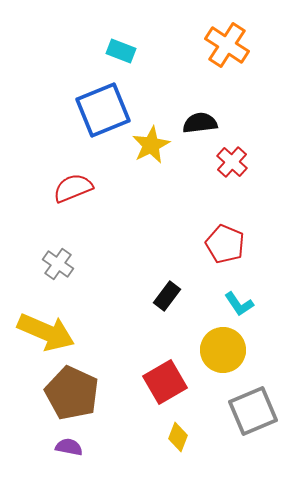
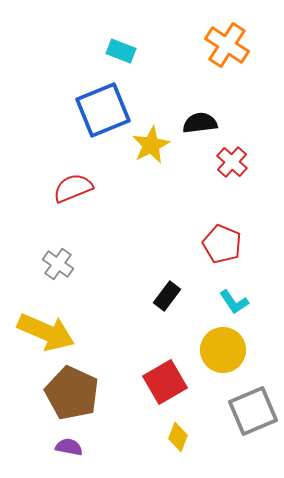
red pentagon: moved 3 px left
cyan L-shape: moved 5 px left, 2 px up
